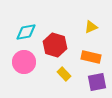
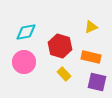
red hexagon: moved 5 px right, 1 px down
purple square: rotated 24 degrees clockwise
